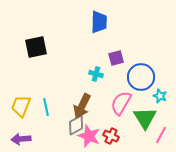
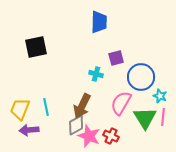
yellow trapezoid: moved 1 px left, 3 px down
pink line: moved 2 px right, 18 px up; rotated 24 degrees counterclockwise
purple arrow: moved 8 px right, 9 px up
